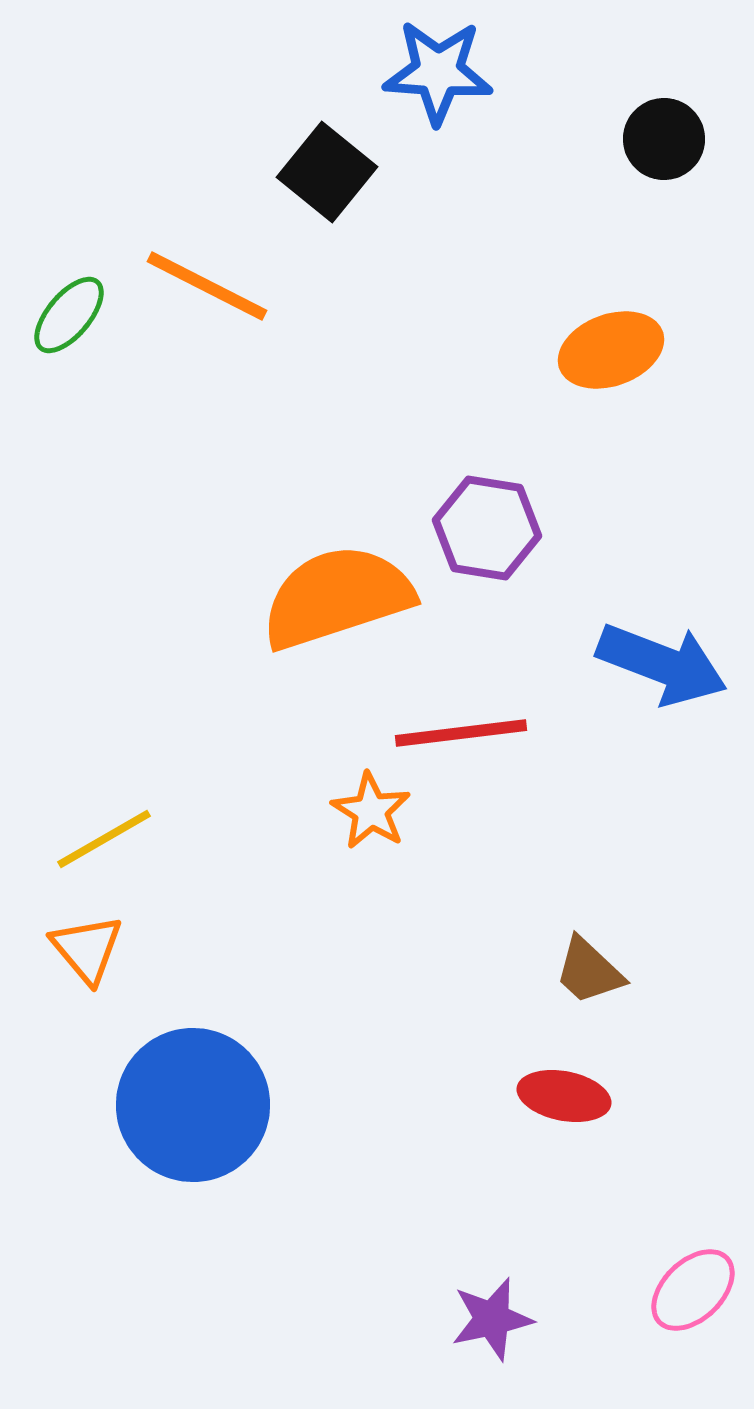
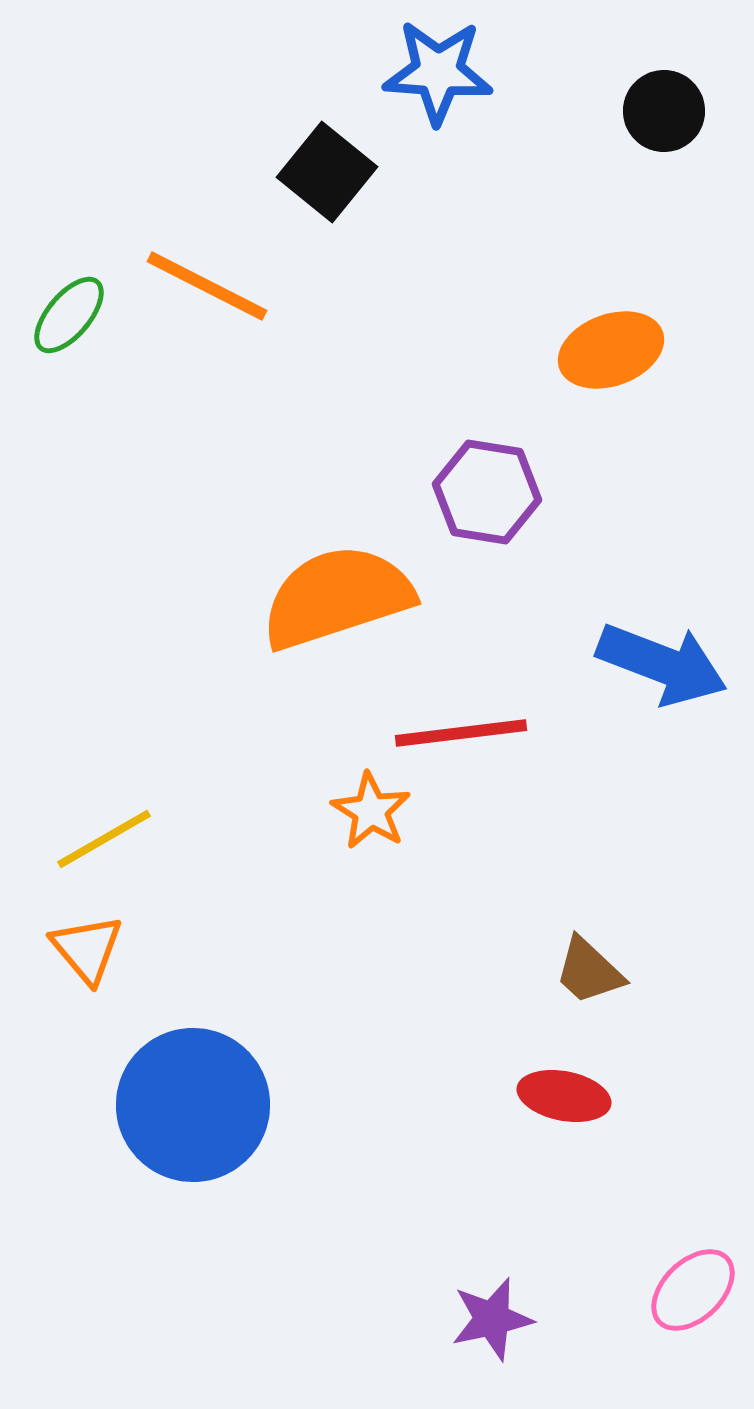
black circle: moved 28 px up
purple hexagon: moved 36 px up
